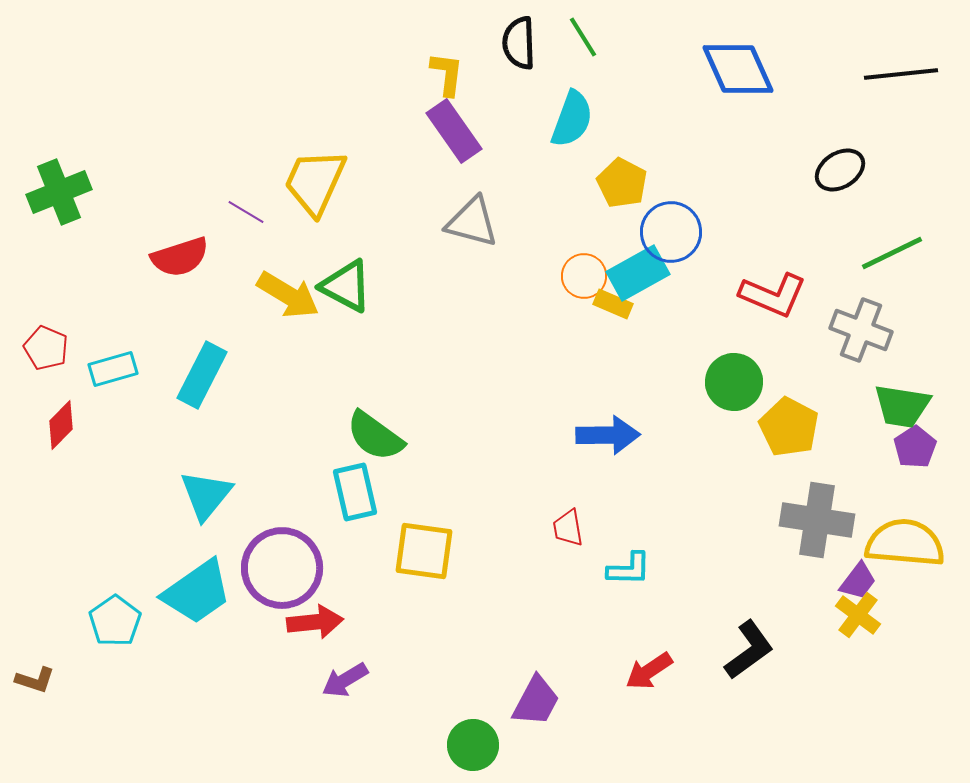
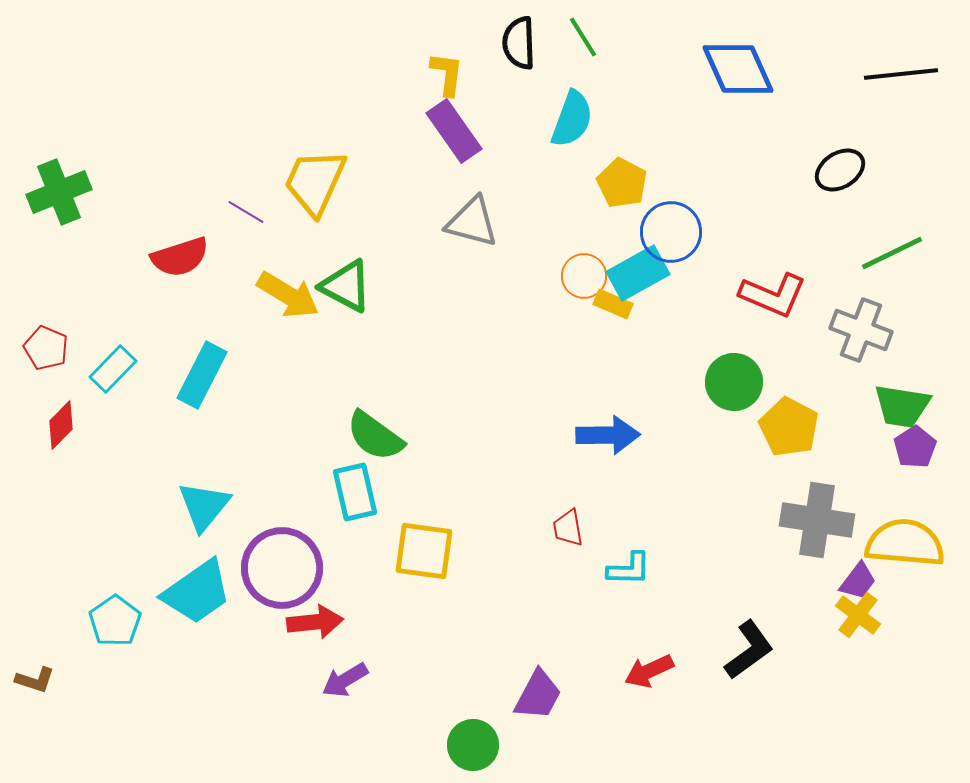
cyan rectangle at (113, 369): rotated 30 degrees counterclockwise
cyan triangle at (206, 495): moved 2 px left, 11 px down
red arrow at (649, 671): rotated 9 degrees clockwise
purple trapezoid at (536, 701): moved 2 px right, 6 px up
